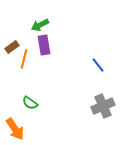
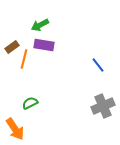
purple rectangle: rotated 72 degrees counterclockwise
green semicircle: rotated 119 degrees clockwise
